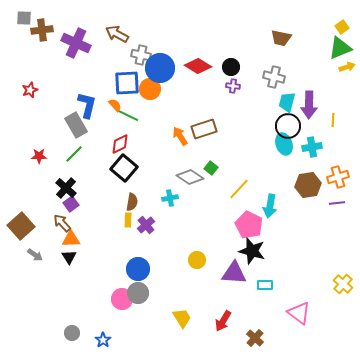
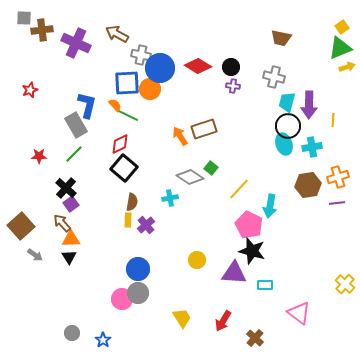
yellow cross at (343, 284): moved 2 px right
